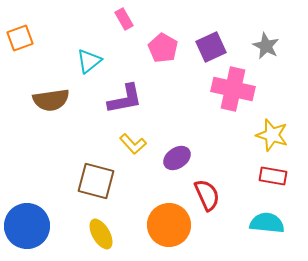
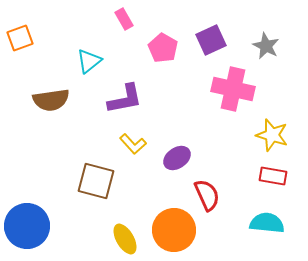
purple square: moved 7 px up
orange circle: moved 5 px right, 5 px down
yellow ellipse: moved 24 px right, 5 px down
